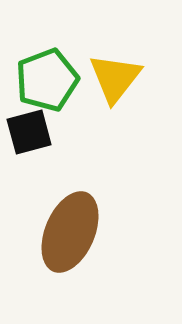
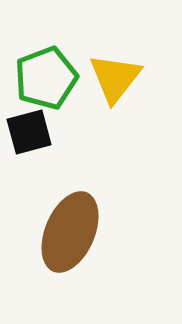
green pentagon: moved 1 px left, 2 px up
